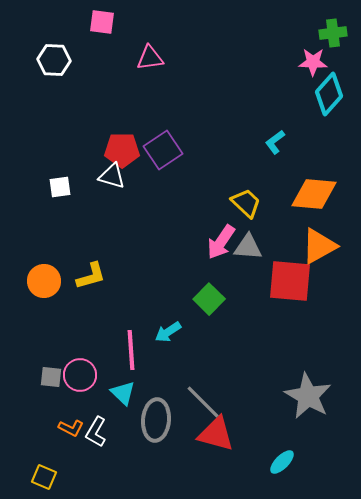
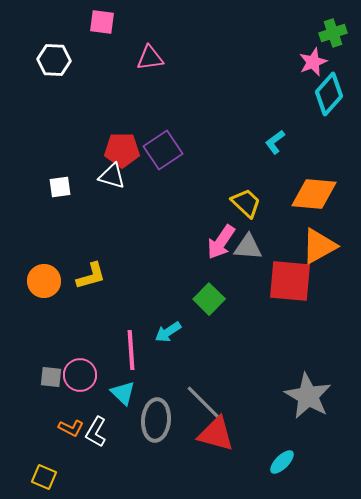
green cross: rotated 12 degrees counterclockwise
pink star: rotated 24 degrees counterclockwise
